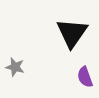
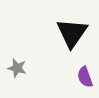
gray star: moved 2 px right, 1 px down
